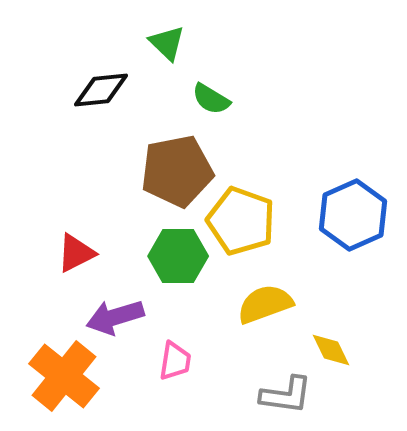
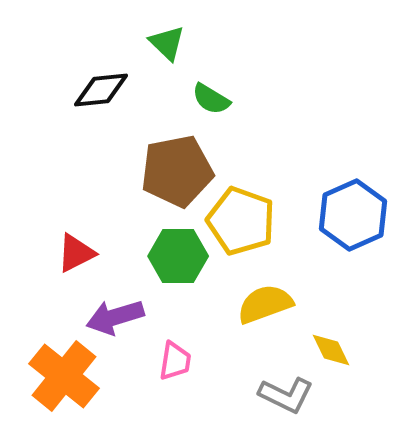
gray L-shape: rotated 18 degrees clockwise
